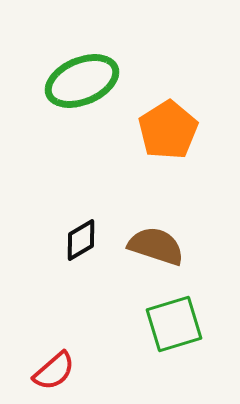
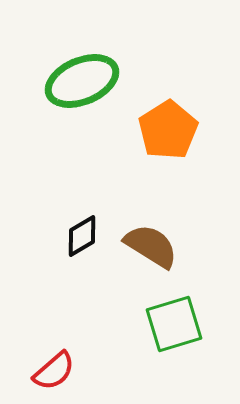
black diamond: moved 1 px right, 4 px up
brown semicircle: moved 5 px left; rotated 14 degrees clockwise
